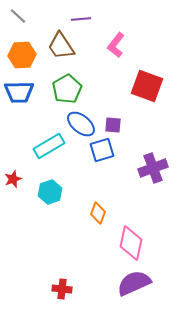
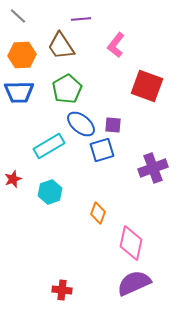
red cross: moved 1 px down
